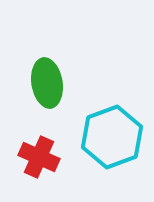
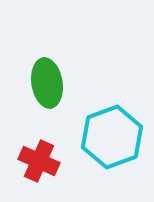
red cross: moved 4 px down
